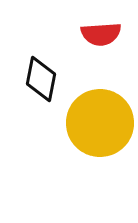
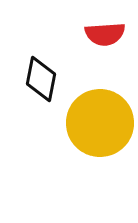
red semicircle: moved 4 px right
